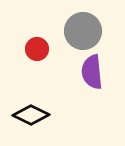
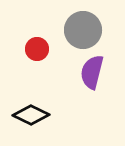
gray circle: moved 1 px up
purple semicircle: rotated 20 degrees clockwise
